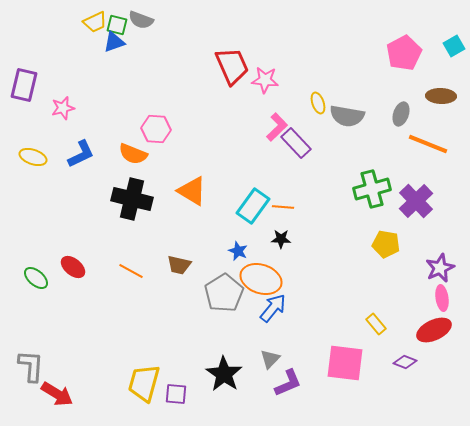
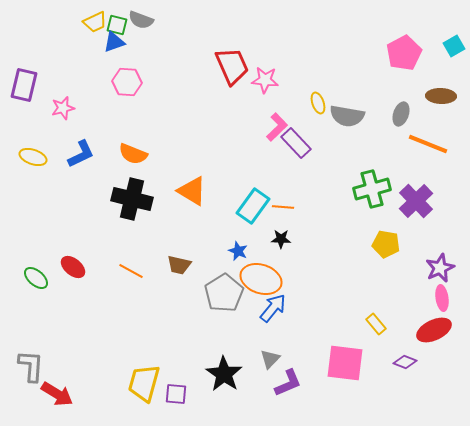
pink hexagon at (156, 129): moved 29 px left, 47 px up
